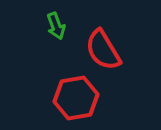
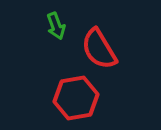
red semicircle: moved 4 px left, 1 px up
